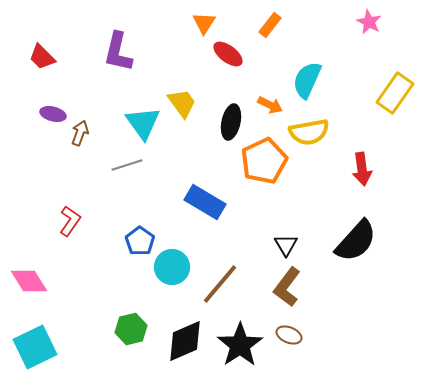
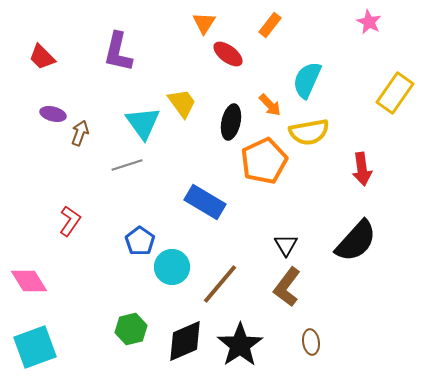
orange arrow: rotated 20 degrees clockwise
brown ellipse: moved 22 px right, 7 px down; rotated 60 degrees clockwise
cyan square: rotated 6 degrees clockwise
